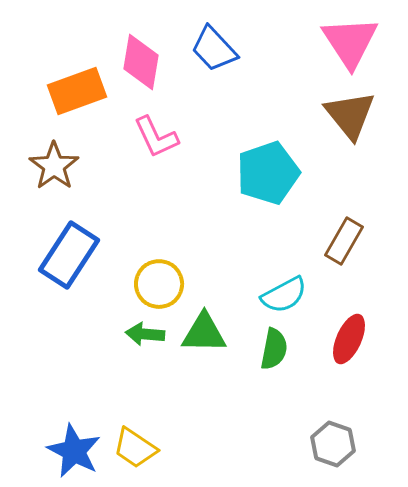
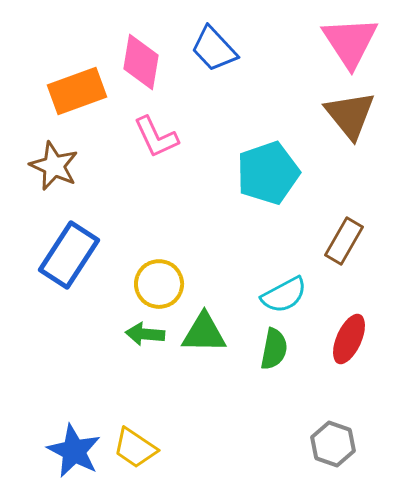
brown star: rotated 12 degrees counterclockwise
